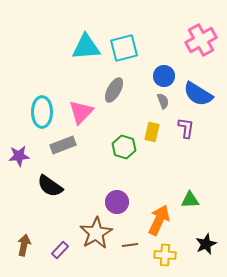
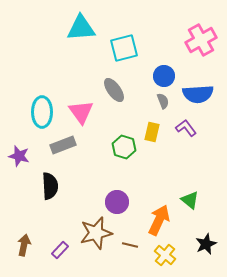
cyan triangle: moved 5 px left, 19 px up
gray ellipse: rotated 65 degrees counterclockwise
blue semicircle: rotated 36 degrees counterclockwise
pink triangle: rotated 20 degrees counterclockwise
purple L-shape: rotated 45 degrees counterclockwise
purple star: rotated 20 degrees clockwise
black semicircle: rotated 128 degrees counterclockwise
green triangle: rotated 42 degrees clockwise
brown star: rotated 16 degrees clockwise
brown line: rotated 21 degrees clockwise
yellow cross: rotated 35 degrees clockwise
